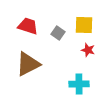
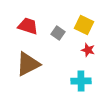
yellow square: rotated 24 degrees clockwise
cyan cross: moved 2 px right, 3 px up
